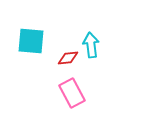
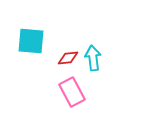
cyan arrow: moved 2 px right, 13 px down
pink rectangle: moved 1 px up
